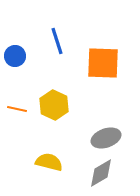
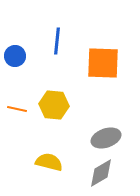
blue line: rotated 24 degrees clockwise
yellow hexagon: rotated 20 degrees counterclockwise
